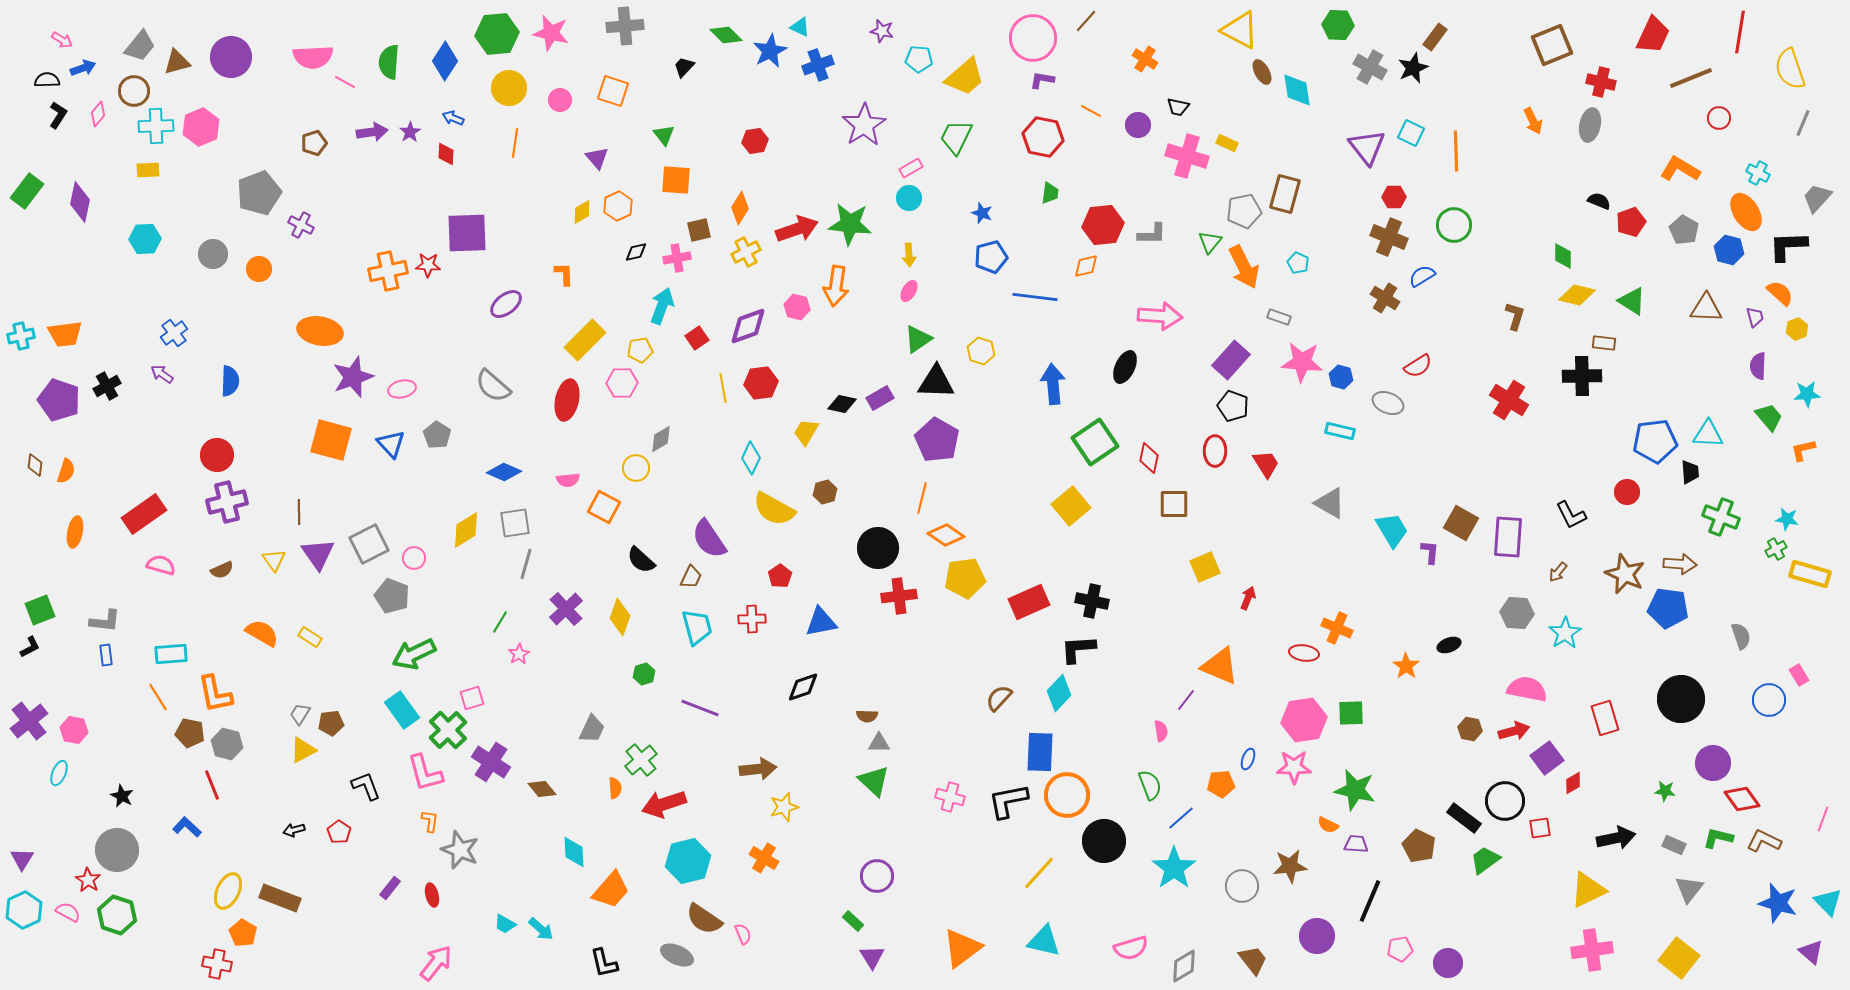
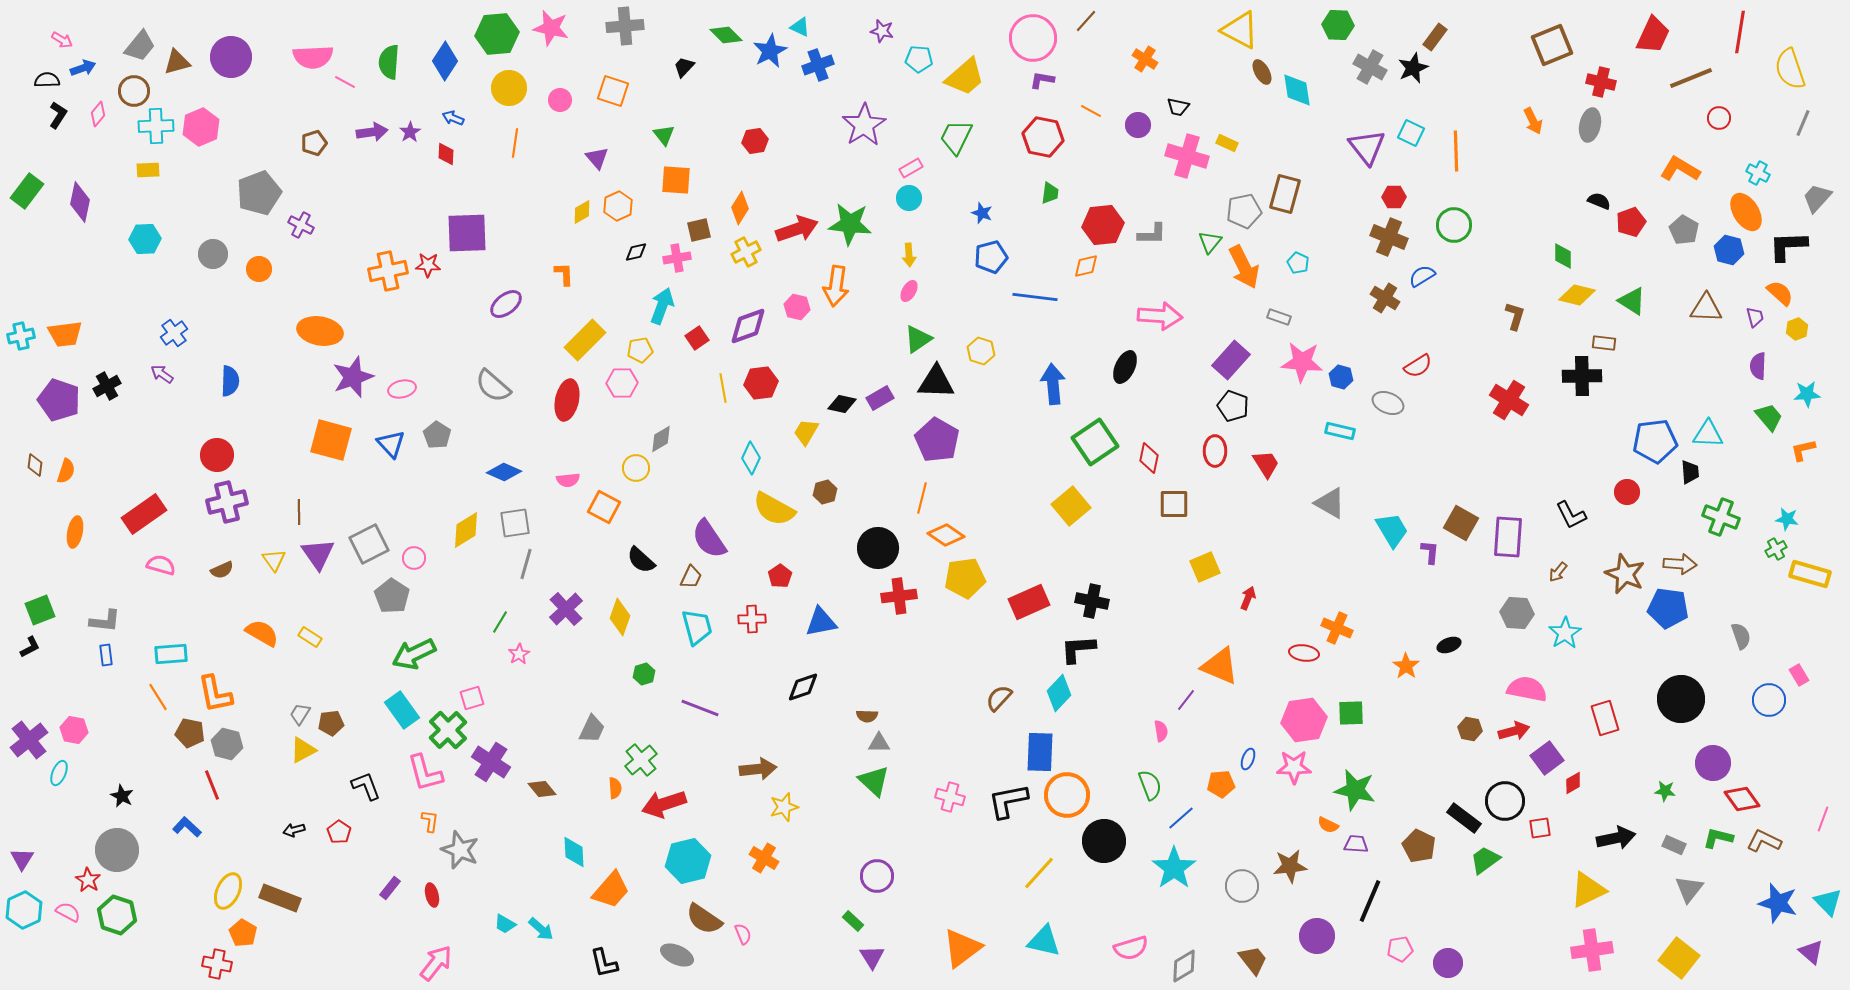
pink star at (551, 33): moved 5 px up
gray pentagon at (392, 596): rotated 12 degrees clockwise
purple cross at (29, 721): moved 19 px down
